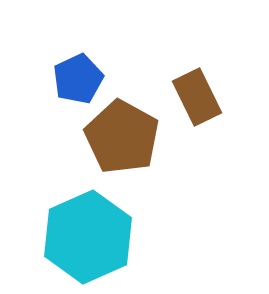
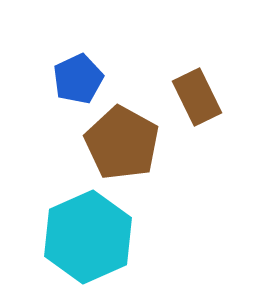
brown pentagon: moved 6 px down
